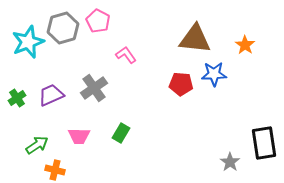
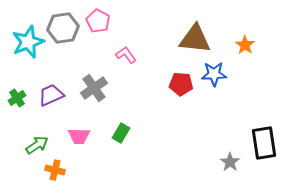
gray hexagon: rotated 8 degrees clockwise
